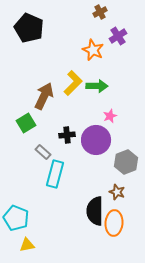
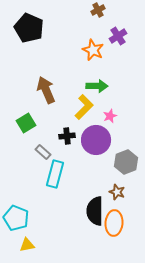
brown cross: moved 2 px left, 2 px up
yellow L-shape: moved 11 px right, 24 px down
brown arrow: moved 2 px right, 6 px up; rotated 48 degrees counterclockwise
black cross: moved 1 px down
